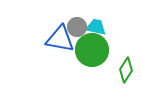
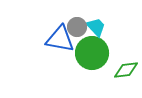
cyan trapezoid: rotated 35 degrees clockwise
green circle: moved 3 px down
green diamond: rotated 50 degrees clockwise
